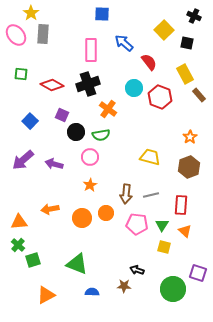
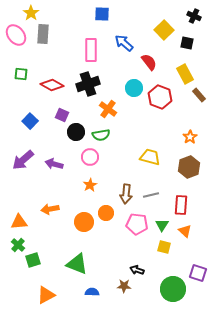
orange circle at (82, 218): moved 2 px right, 4 px down
